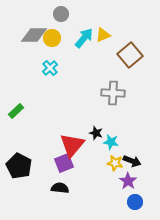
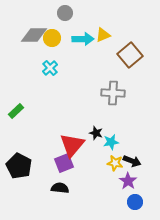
gray circle: moved 4 px right, 1 px up
cyan arrow: moved 1 px left, 1 px down; rotated 50 degrees clockwise
cyan star: rotated 21 degrees counterclockwise
